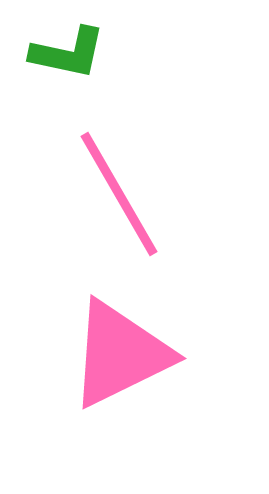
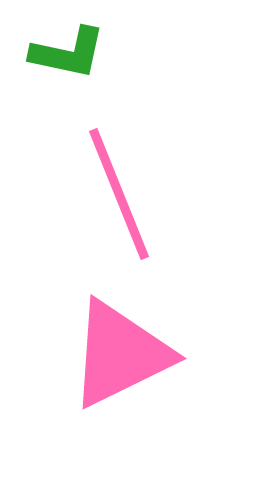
pink line: rotated 8 degrees clockwise
